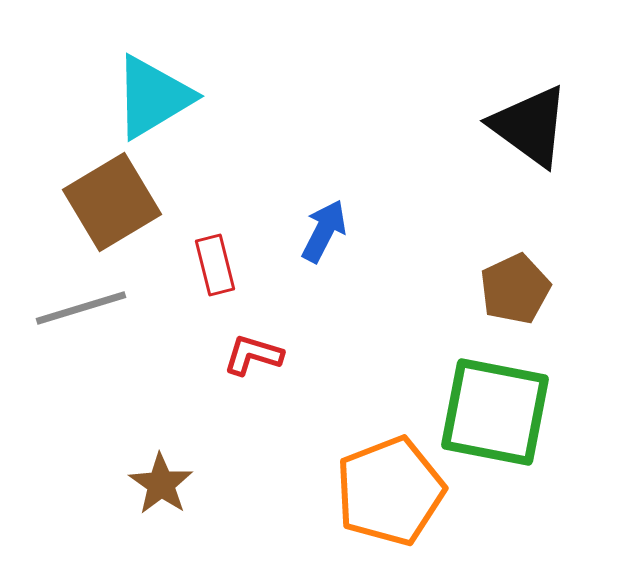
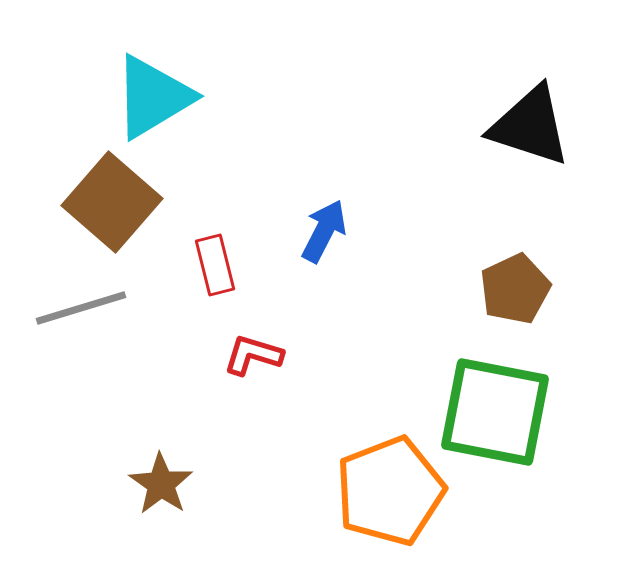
black triangle: rotated 18 degrees counterclockwise
brown square: rotated 18 degrees counterclockwise
